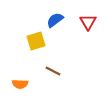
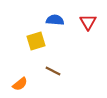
blue semicircle: rotated 42 degrees clockwise
orange semicircle: rotated 42 degrees counterclockwise
